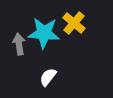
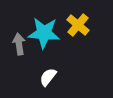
yellow cross: moved 4 px right, 2 px down
